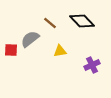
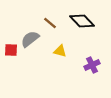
yellow triangle: rotated 24 degrees clockwise
